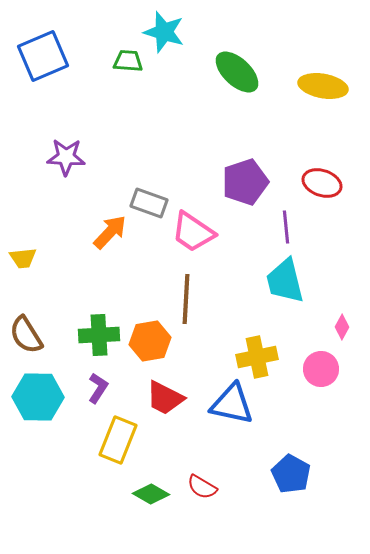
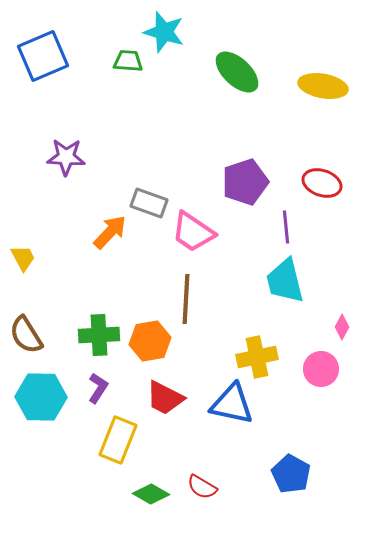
yellow trapezoid: rotated 112 degrees counterclockwise
cyan hexagon: moved 3 px right
